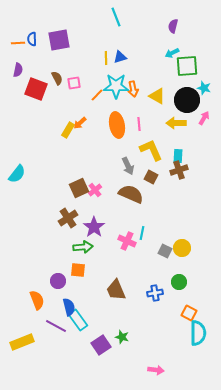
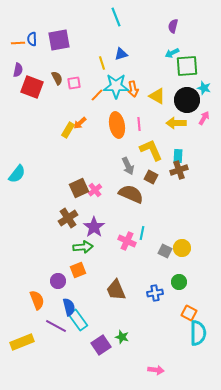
blue triangle at (120, 57): moved 1 px right, 3 px up
yellow line at (106, 58): moved 4 px left, 5 px down; rotated 16 degrees counterclockwise
red square at (36, 89): moved 4 px left, 2 px up
orange square at (78, 270): rotated 28 degrees counterclockwise
